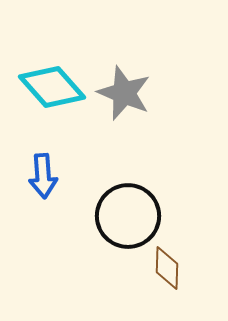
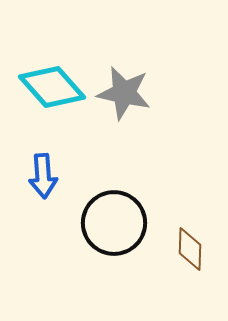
gray star: rotated 10 degrees counterclockwise
black circle: moved 14 px left, 7 px down
brown diamond: moved 23 px right, 19 px up
